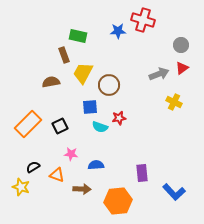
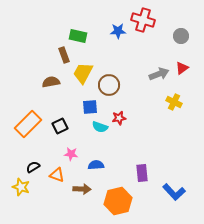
gray circle: moved 9 px up
orange hexagon: rotated 8 degrees counterclockwise
